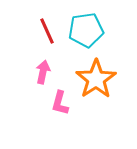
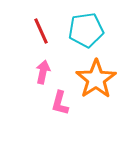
red line: moved 6 px left
